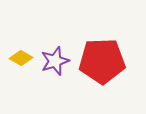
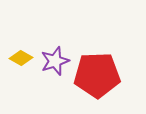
red pentagon: moved 5 px left, 14 px down
